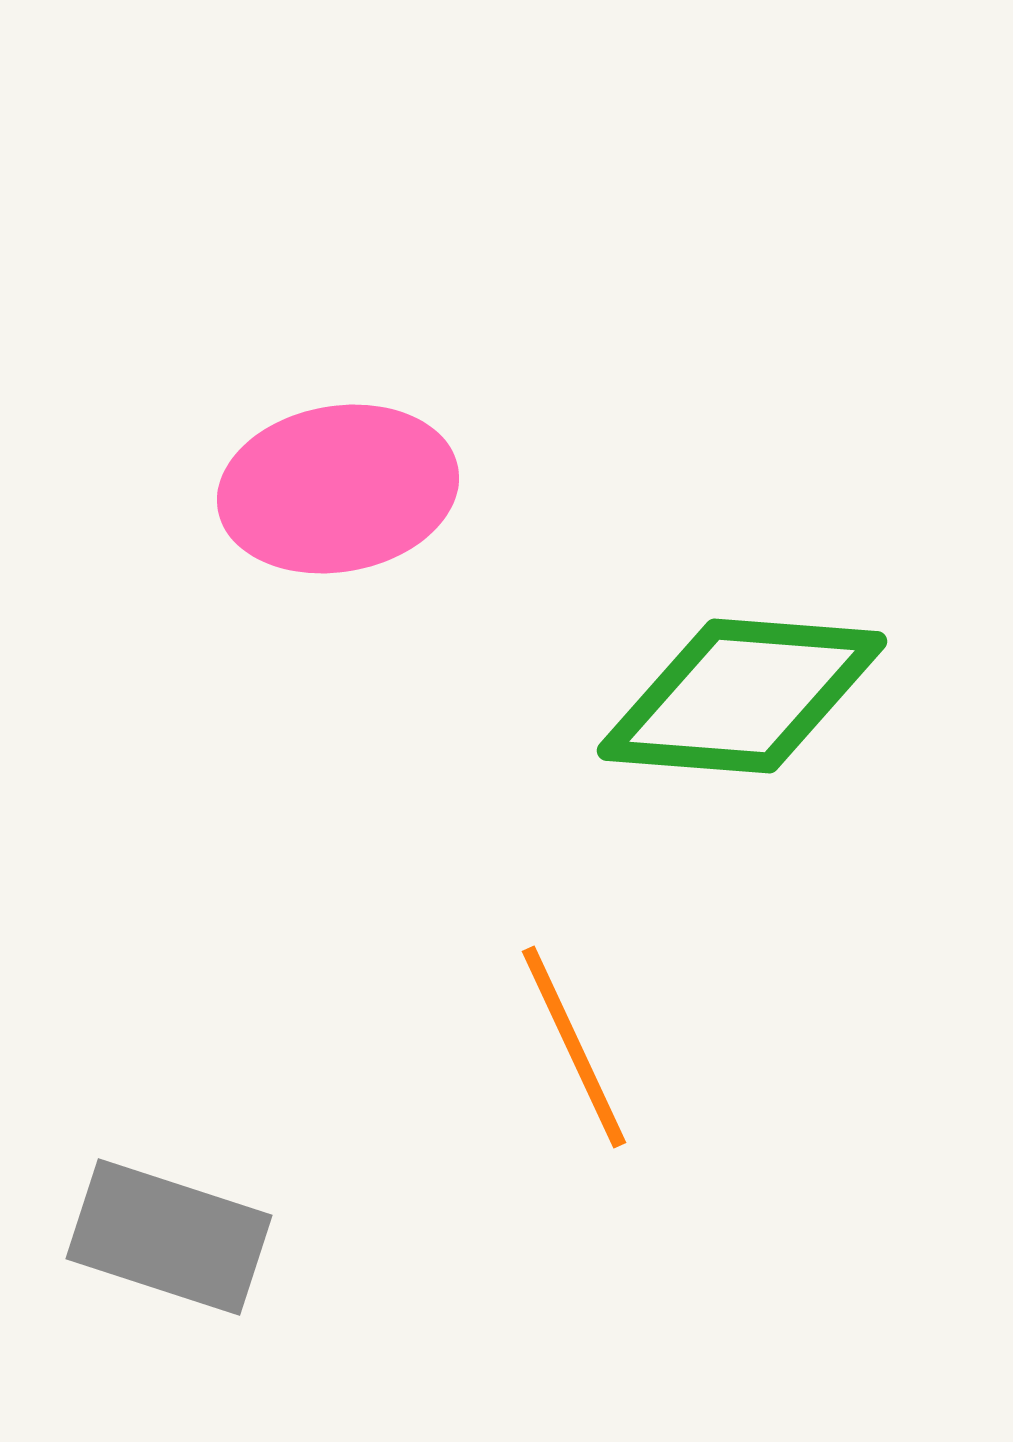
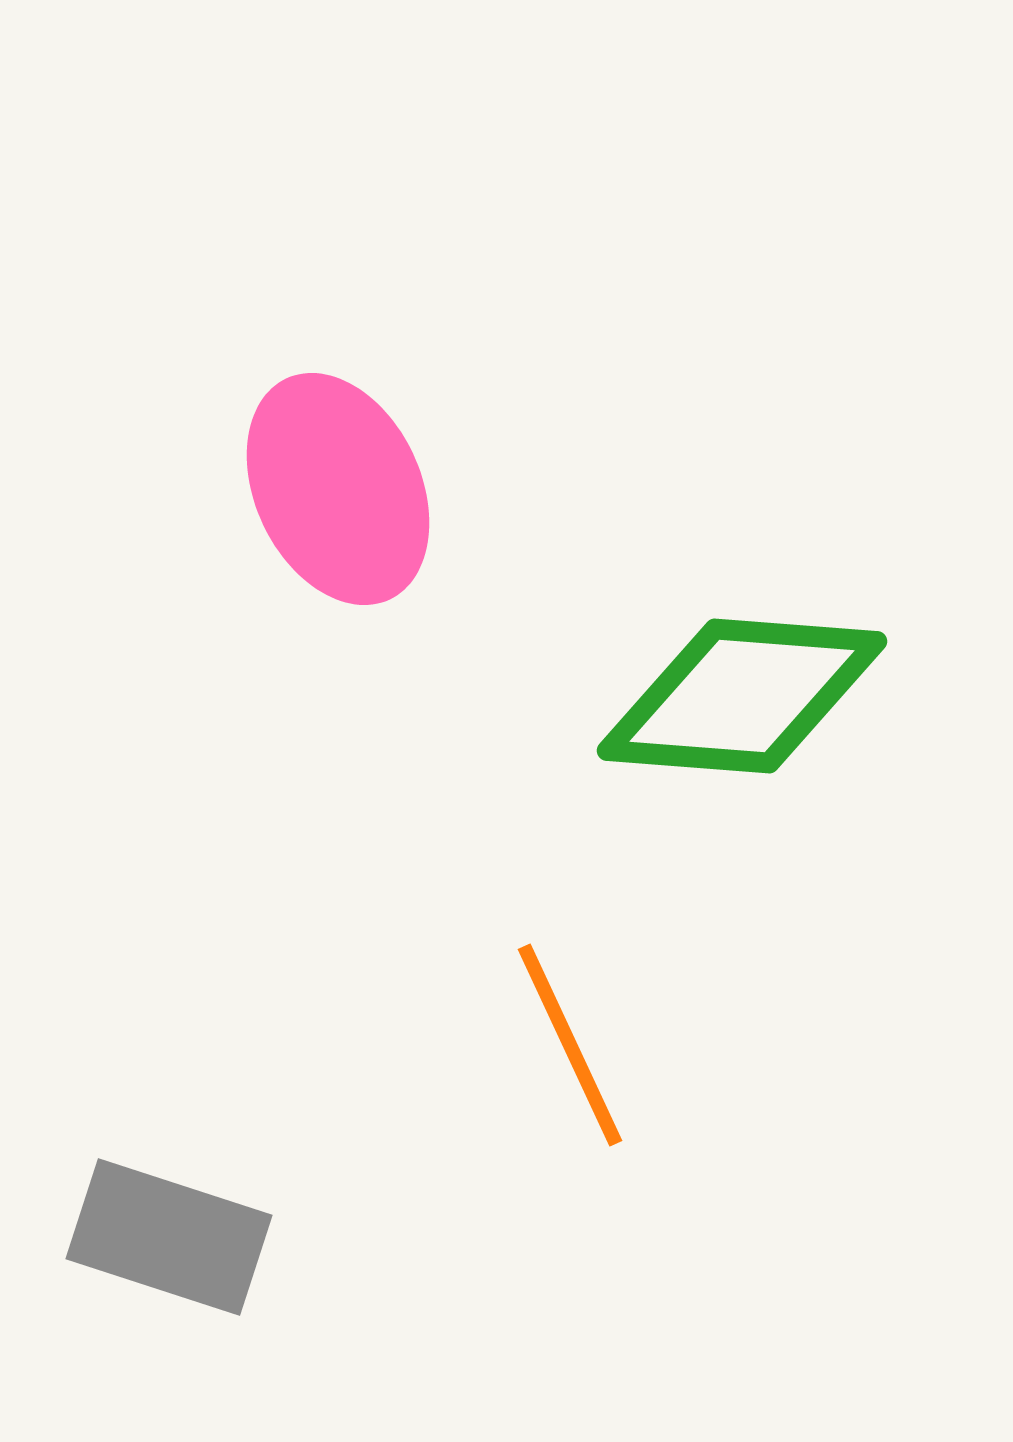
pink ellipse: rotated 75 degrees clockwise
orange line: moved 4 px left, 2 px up
